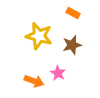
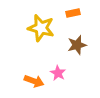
orange rectangle: rotated 40 degrees counterclockwise
yellow star: moved 2 px right, 8 px up
brown star: moved 5 px right
